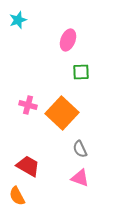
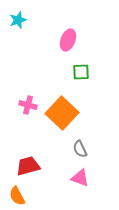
red trapezoid: rotated 45 degrees counterclockwise
